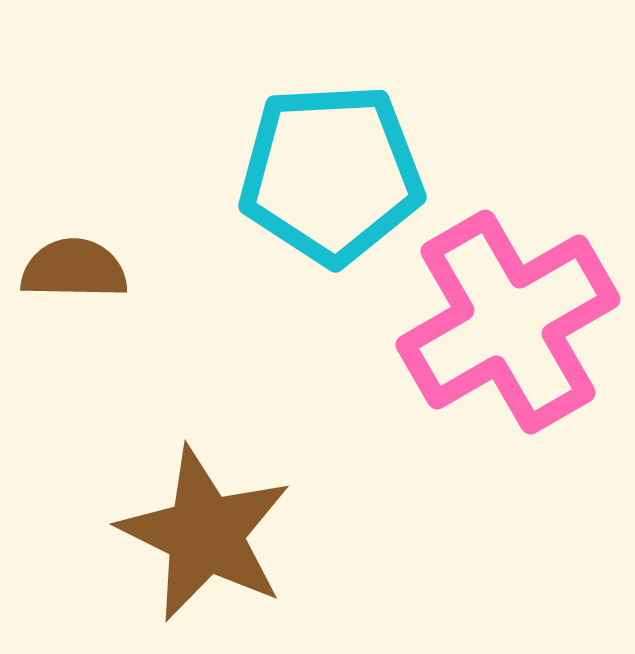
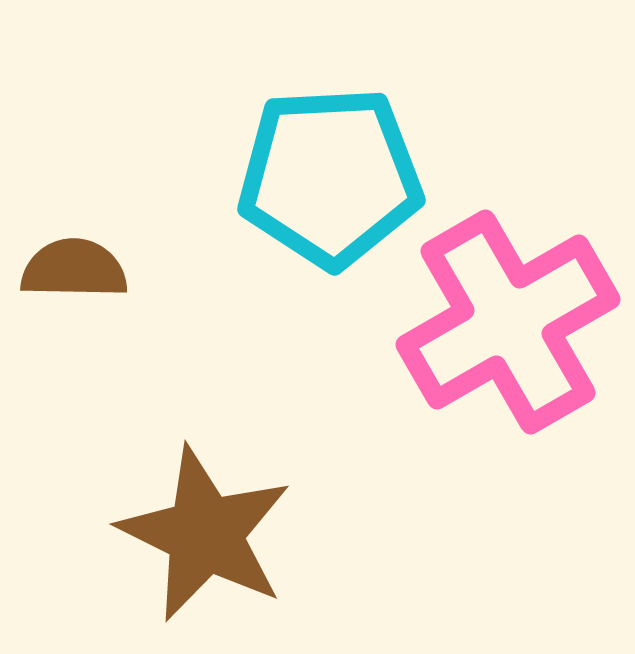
cyan pentagon: moved 1 px left, 3 px down
